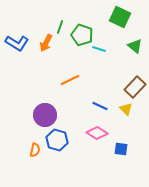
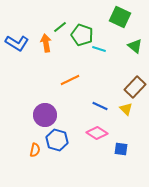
green line: rotated 32 degrees clockwise
orange arrow: rotated 144 degrees clockwise
